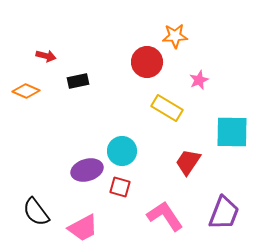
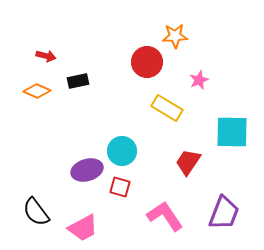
orange diamond: moved 11 px right
